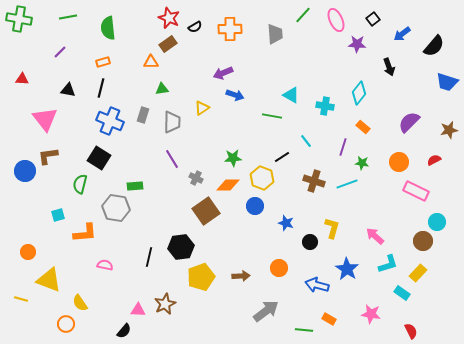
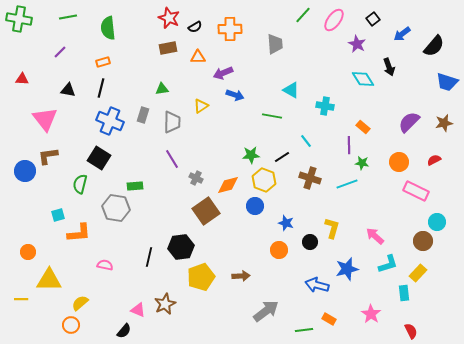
pink ellipse at (336, 20): moved 2 px left; rotated 60 degrees clockwise
gray trapezoid at (275, 34): moved 10 px down
brown rectangle at (168, 44): moved 4 px down; rotated 24 degrees clockwise
purple star at (357, 44): rotated 24 degrees clockwise
orange triangle at (151, 62): moved 47 px right, 5 px up
cyan diamond at (359, 93): moved 4 px right, 14 px up; rotated 70 degrees counterclockwise
cyan triangle at (291, 95): moved 5 px up
yellow triangle at (202, 108): moved 1 px left, 2 px up
brown star at (449, 130): moved 5 px left, 7 px up
purple line at (343, 147): moved 6 px right, 2 px up; rotated 18 degrees counterclockwise
green star at (233, 158): moved 18 px right, 3 px up
yellow hexagon at (262, 178): moved 2 px right, 2 px down
brown cross at (314, 181): moved 4 px left, 3 px up
orange diamond at (228, 185): rotated 15 degrees counterclockwise
orange L-shape at (85, 233): moved 6 px left
orange circle at (279, 268): moved 18 px up
blue star at (347, 269): rotated 25 degrees clockwise
yellow triangle at (49, 280): rotated 20 degrees counterclockwise
cyan rectangle at (402, 293): moved 2 px right; rotated 49 degrees clockwise
yellow line at (21, 299): rotated 16 degrees counterclockwise
yellow semicircle at (80, 303): rotated 84 degrees clockwise
pink triangle at (138, 310): rotated 21 degrees clockwise
pink star at (371, 314): rotated 24 degrees clockwise
orange circle at (66, 324): moved 5 px right, 1 px down
green line at (304, 330): rotated 12 degrees counterclockwise
